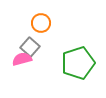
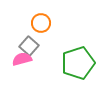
gray square: moved 1 px left, 1 px up
